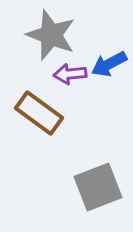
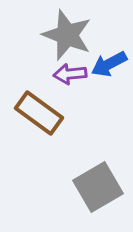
gray star: moved 16 px right
gray square: rotated 9 degrees counterclockwise
